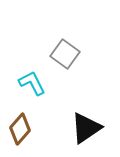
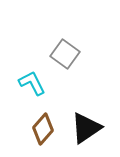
brown diamond: moved 23 px right
